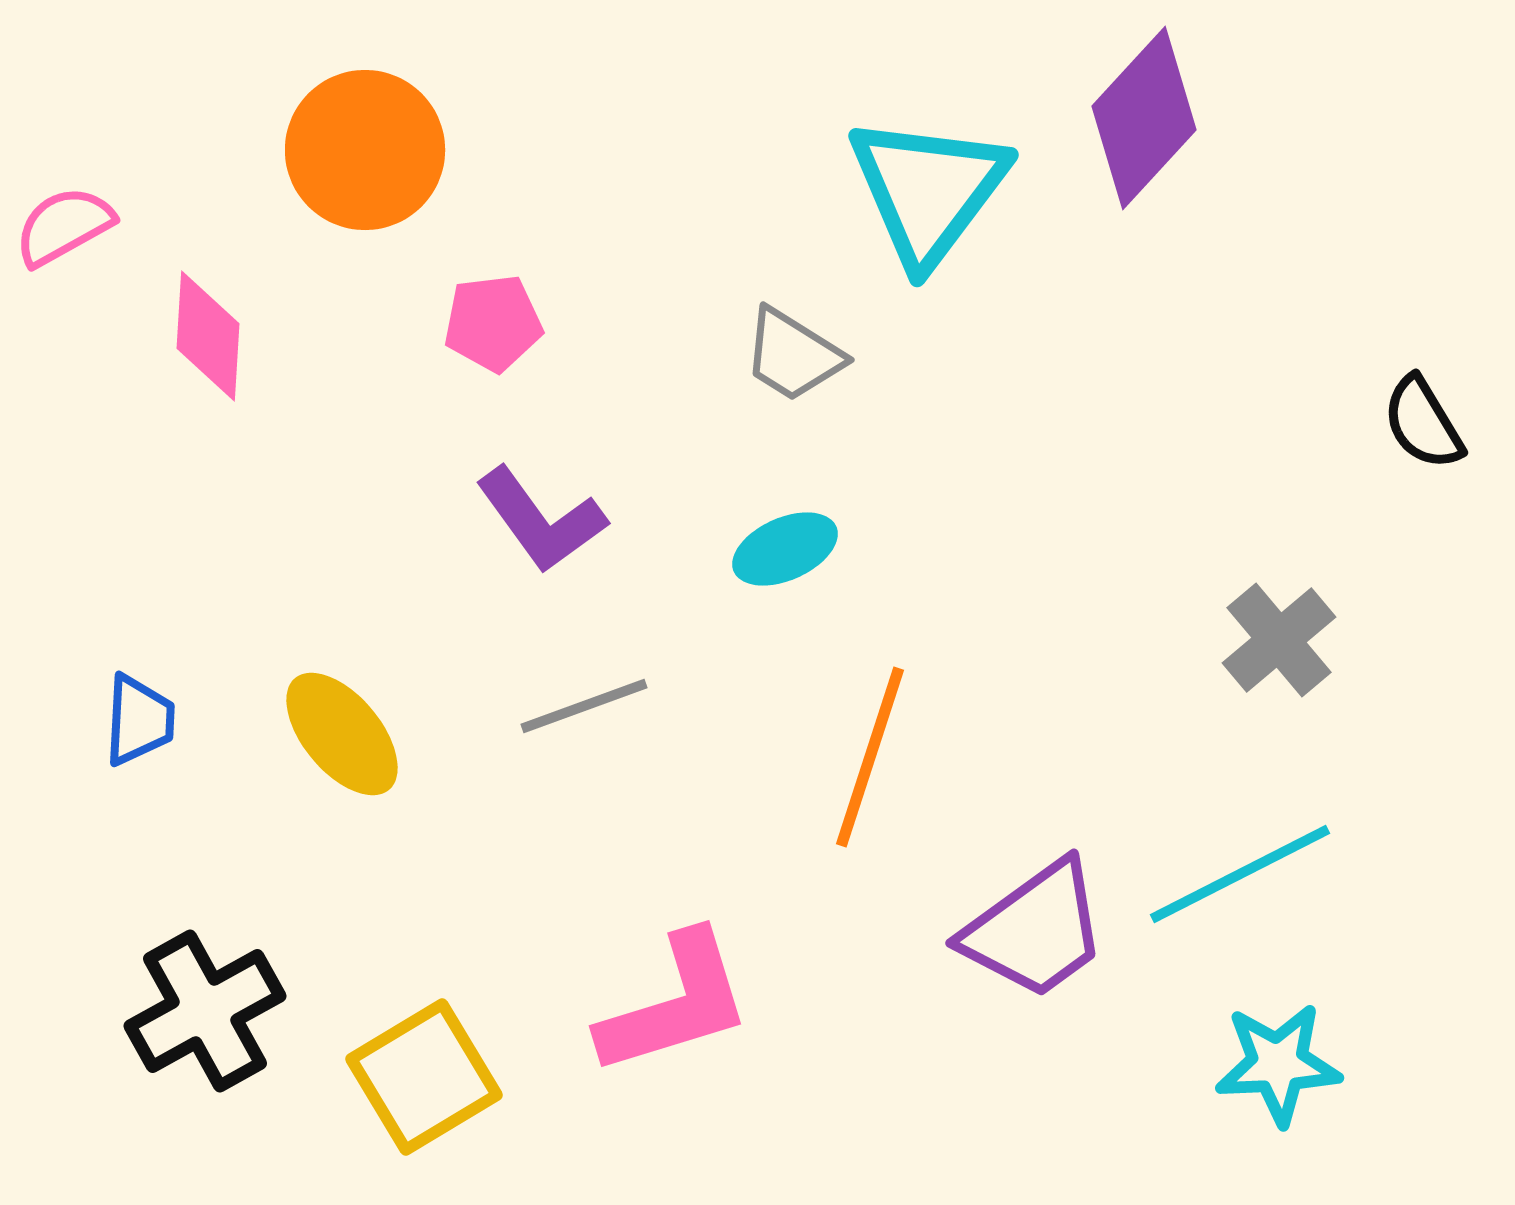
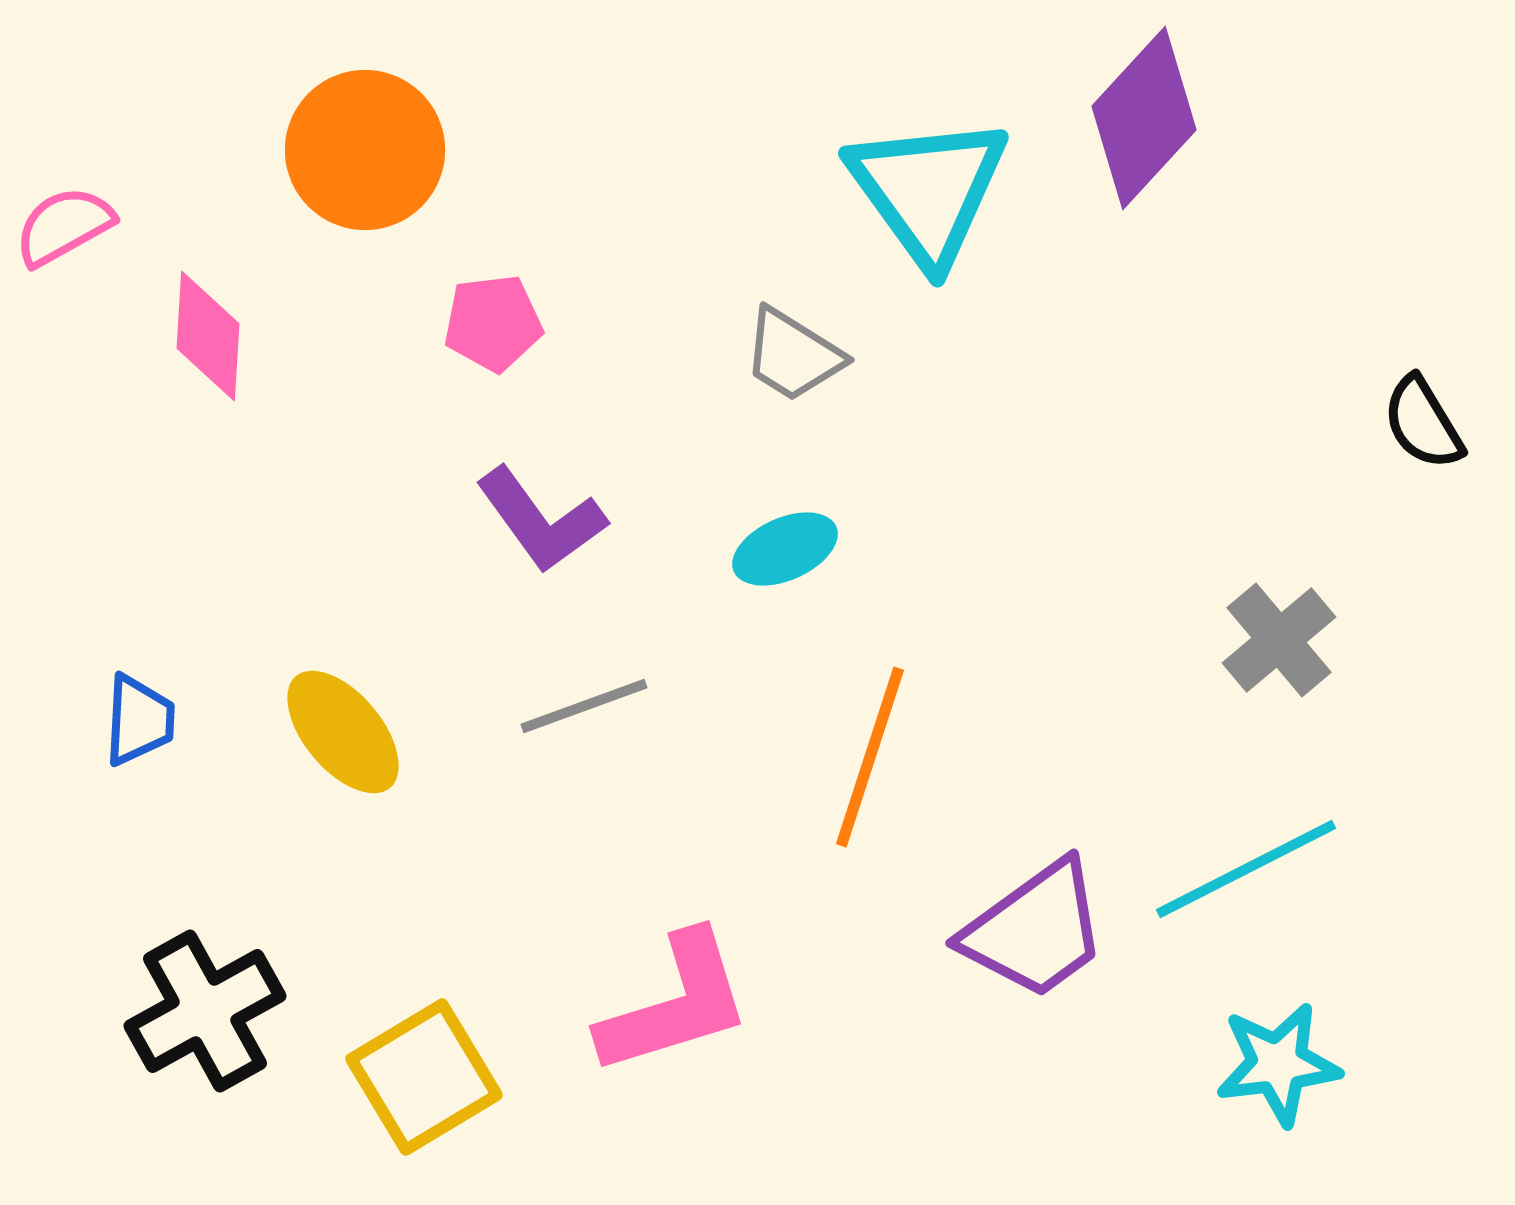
cyan triangle: rotated 13 degrees counterclockwise
yellow ellipse: moved 1 px right, 2 px up
cyan line: moved 6 px right, 5 px up
cyan star: rotated 4 degrees counterclockwise
